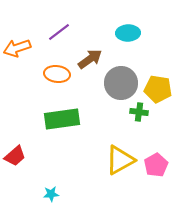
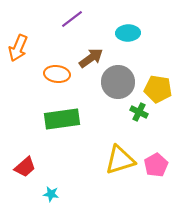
purple line: moved 13 px right, 13 px up
orange arrow: moved 1 px right; rotated 48 degrees counterclockwise
brown arrow: moved 1 px right, 1 px up
gray circle: moved 3 px left, 1 px up
green cross: rotated 18 degrees clockwise
red trapezoid: moved 10 px right, 11 px down
yellow triangle: rotated 12 degrees clockwise
cyan star: rotated 14 degrees clockwise
